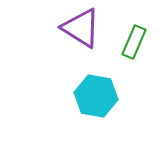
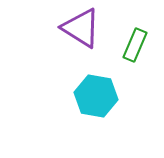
green rectangle: moved 1 px right, 3 px down
